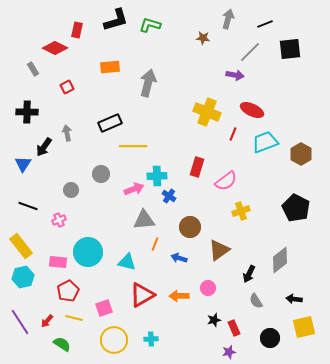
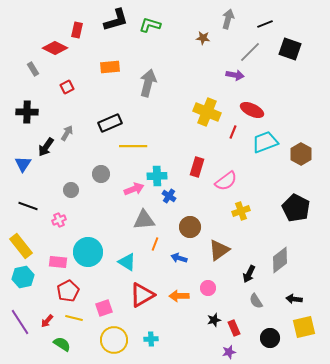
black square at (290, 49): rotated 25 degrees clockwise
gray arrow at (67, 133): rotated 42 degrees clockwise
red line at (233, 134): moved 2 px up
black arrow at (44, 147): moved 2 px right
cyan triangle at (127, 262): rotated 18 degrees clockwise
